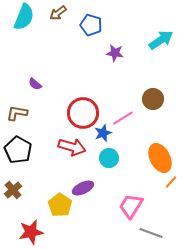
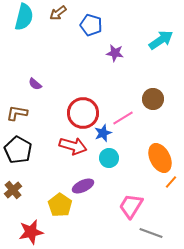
cyan semicircle: rotated 8 degrees counterclockwise
red arrow: moved 1 px right, 1 px up
purple ellipse: moved 2 px up
